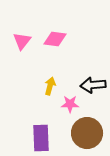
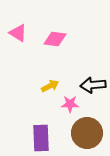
pink triangle: moved 4 px left, 8 px up; rotated 36 degrees counterclockwise
yellow arrow: rotated 48 degrees clockwise
